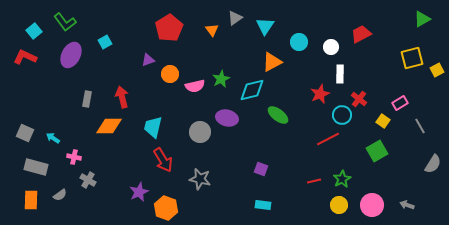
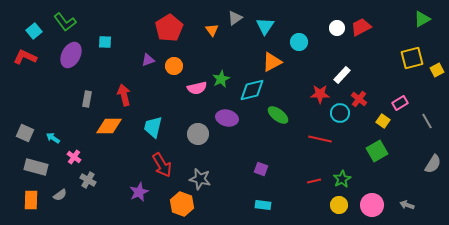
red trapezoid at (361, 34): moved 7 px up
cyan square at (105, 42): rotated 32 degrees clockwise
white circle at (331, 47): moved 6 px right, 19 px up
orange circle at (170, 74): moved 4 px right, 8 px up
white rectangle at (340, 74): moved 2 px right, 1 px down; rotated 42 degrees clockwise
pink semicircle at (195, 86): moved 2 px right, 2 px down
red star at (320, 94): rotated 24 degrees clockwise
red arrow at (122, 97): moved 2 px right, 2 px up
cyan circle at (342, 115): moved 2 px left, 2 px up
gray line at (420, 126): moved 7 px right, 5 px up
gray circle at (200, 132): moved 2 px left, 2 px down
red line at (328, 139): moved 8 px left; rotated 40 degrees clockwise
pink cross at (74, 157): rotated 24 degrees clockwise
red arrow at (163, 160): moved 1 px left, 5 px down
orange hexagon at (166, 208): moved 16 px right, 4 px up
